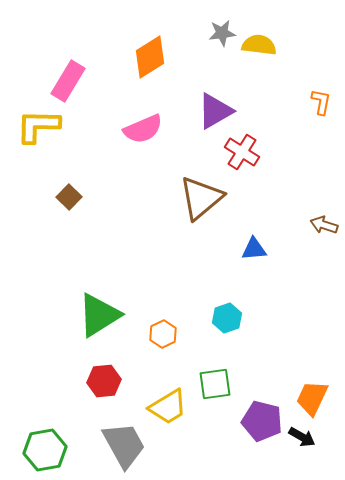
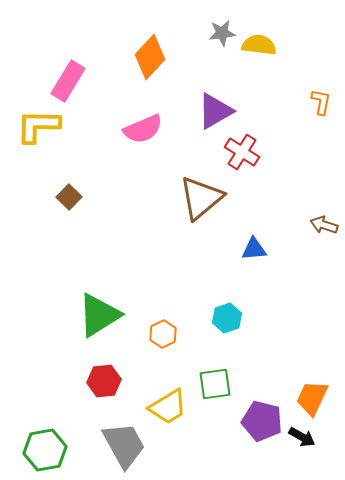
orange diamond: rotated 15 degrees counterclockwise
